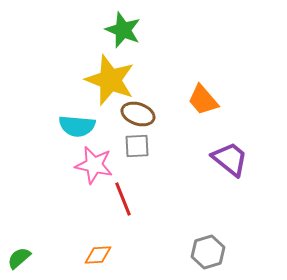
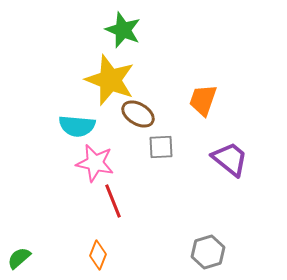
orange trapezoid: rotated 60 degrees clockwise
brown ellipse: rotated 12 degrees clockwise
gray square: moved 24 px right, 1 px down
pink star: moved 1 px right, 2 px up
red line: moved 10 px left, 2 px down
orange diamond: rotated 64 degrees counterclockwise
